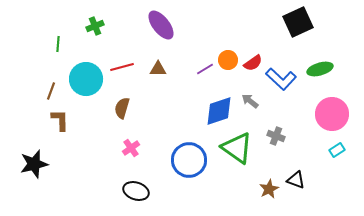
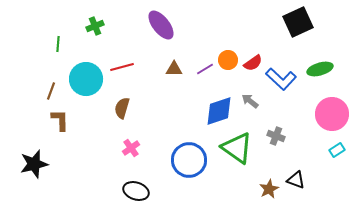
brown triangle: moved 16 px right
